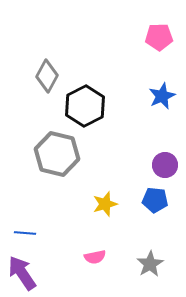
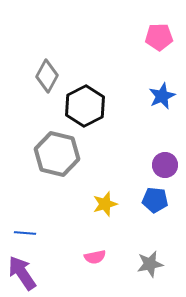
gray star: rotated 20 degrees clockwise
